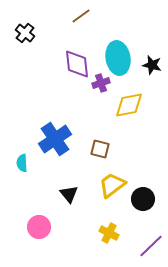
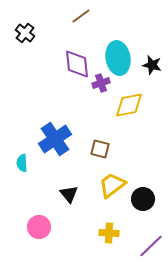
yellow cross: rotated 24 degrees counterclockwise
